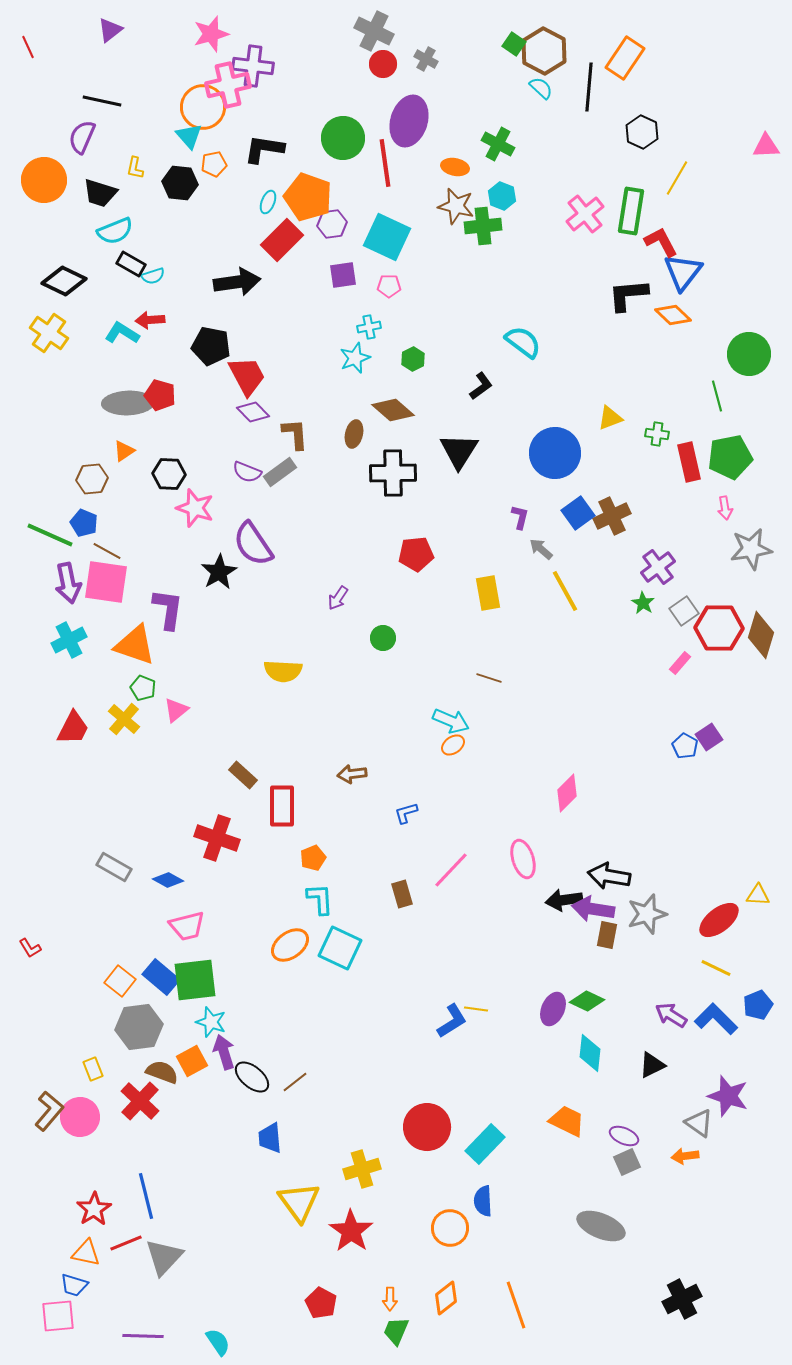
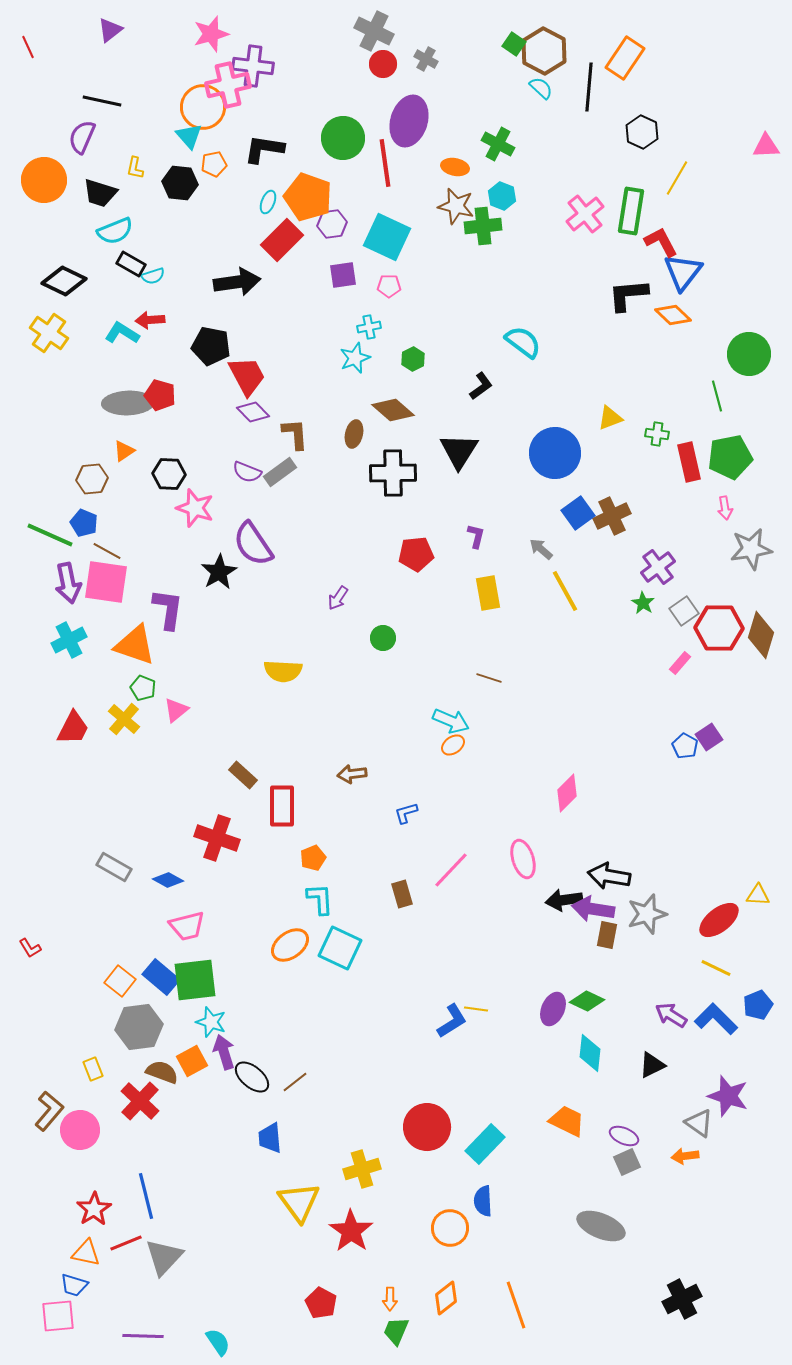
purple L-shape at (520, 517): moved 44 px left, 19 px down
pink circle at (80, 1117): moved 13 px down
